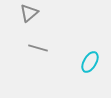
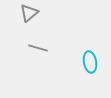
cyan ellipse: rotated 40 degrees counterclockwise
